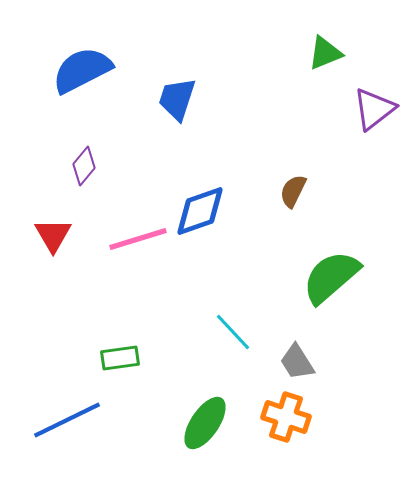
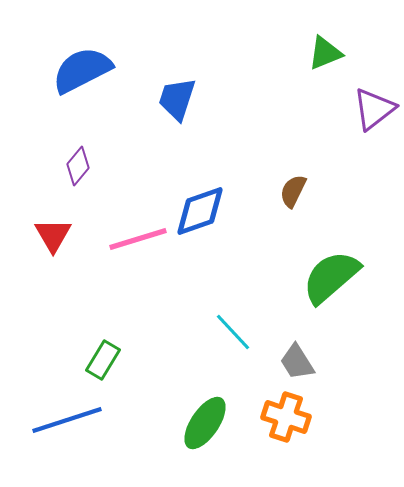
purple diamond: moved 6 px left
green rectangle: moved 17 px left, 2 px down; rotated 51 degrees counterclockwise
blue line: rotated 8 degrees clockwise
